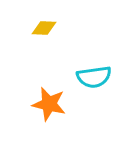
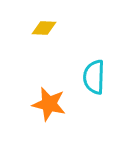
cyan semicircle: rotated 100 degrees clockwise
